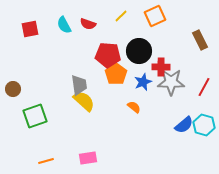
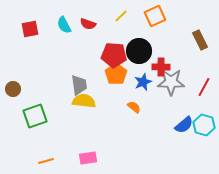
red pentagon: moved 6 px right
yellow semicircle: rotated 35 degrees counterclockwise
